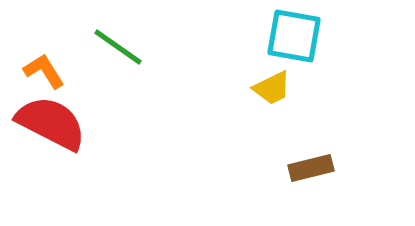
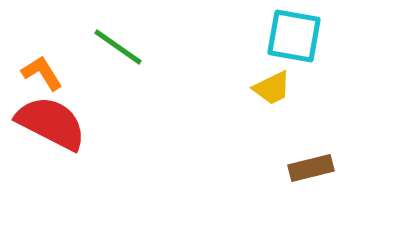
orange L-shape: moved 2 px left, 2 px down
